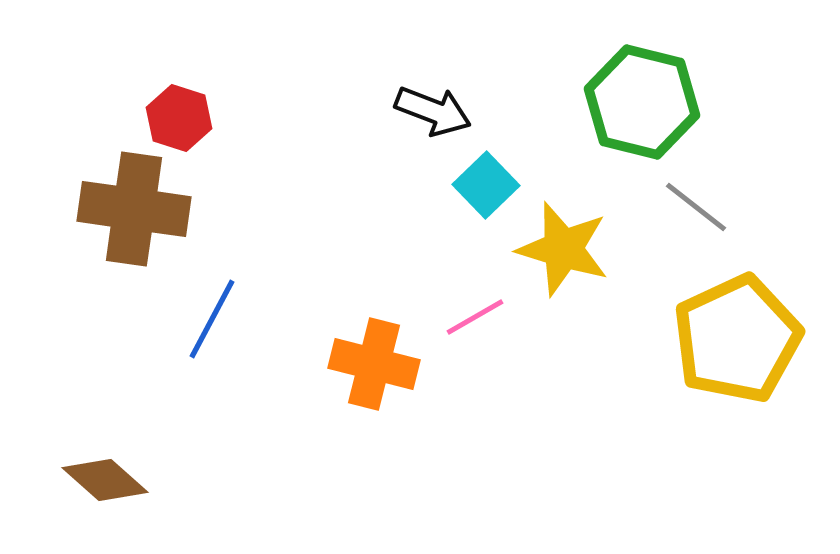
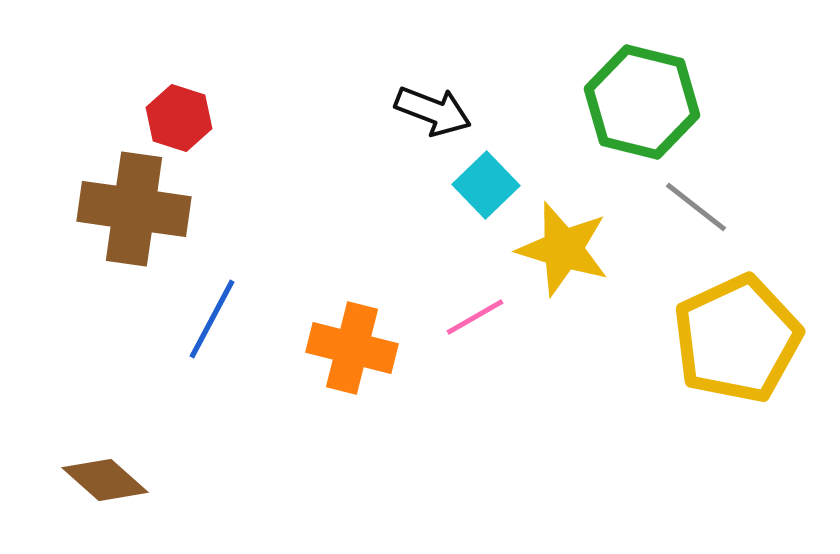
orange cross: moved 22 px left, 16 px up
